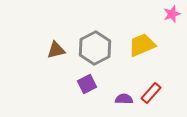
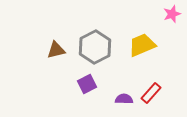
gray hexagon: moved 1 px up
